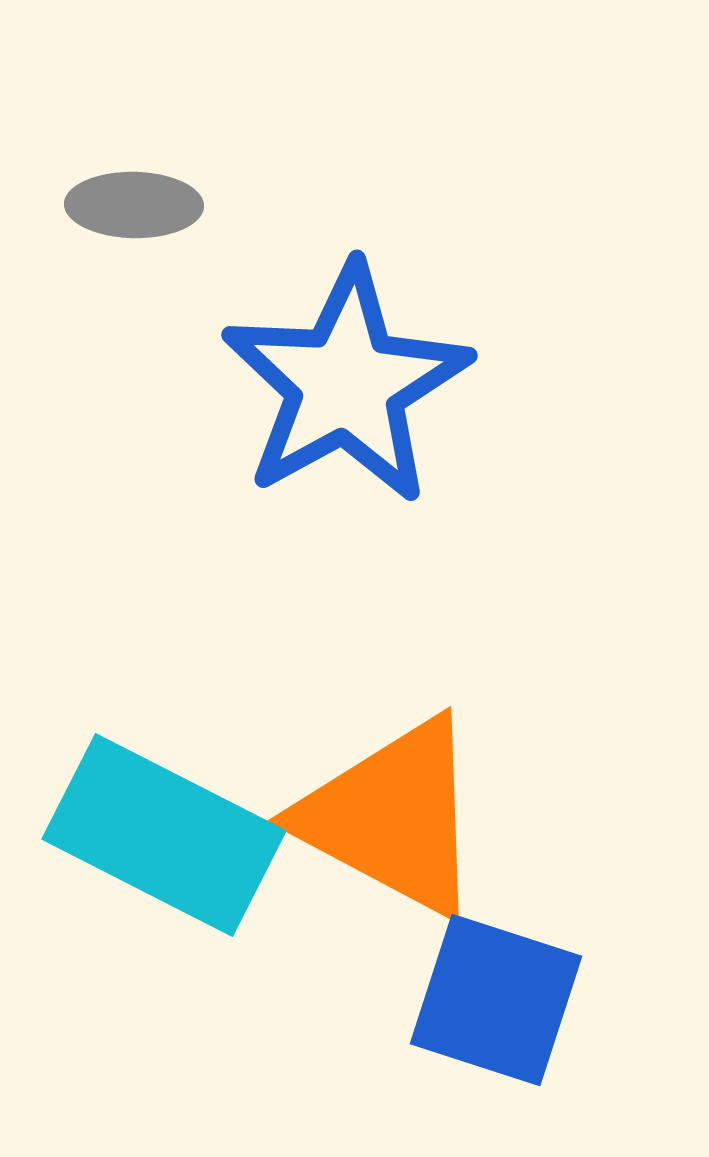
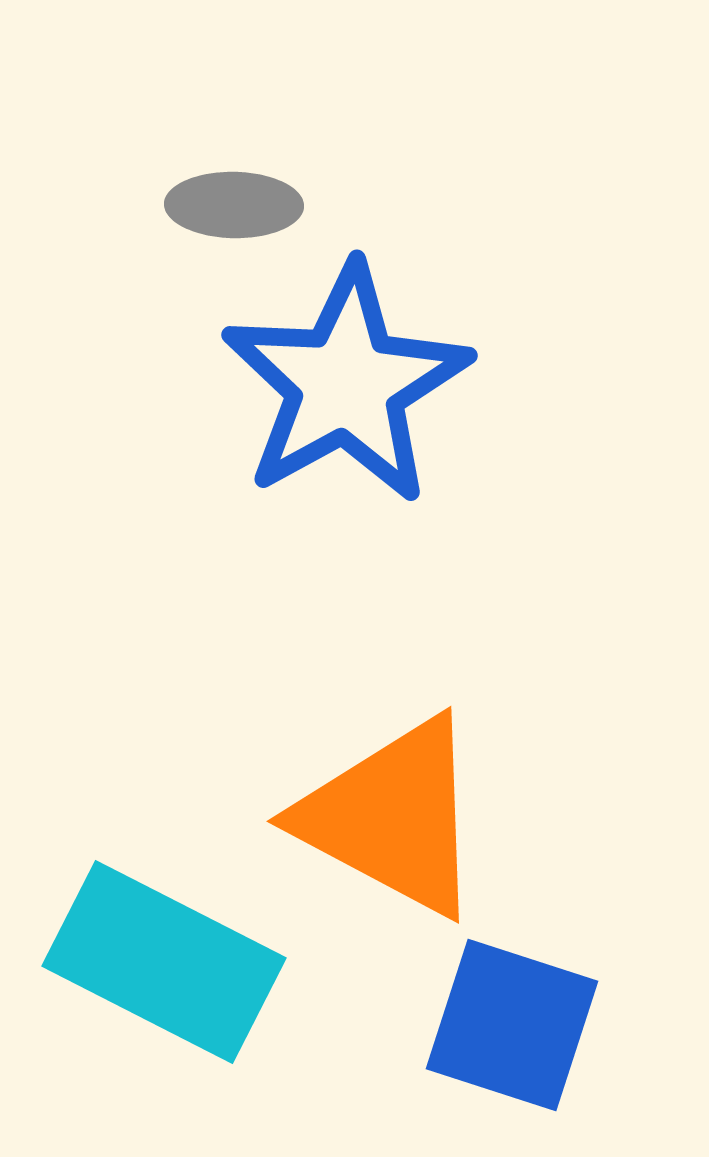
gray ellipse: moved 100 px right
cyan rectangle: moved 127 px down
blue square: moved 16 px right, 25 px down
